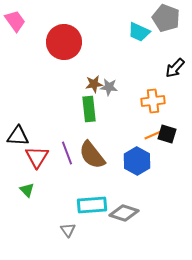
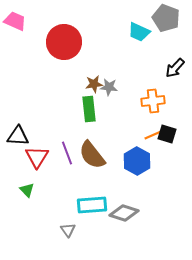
pink trapezoid: rotated 30 degrees counterclockwise
